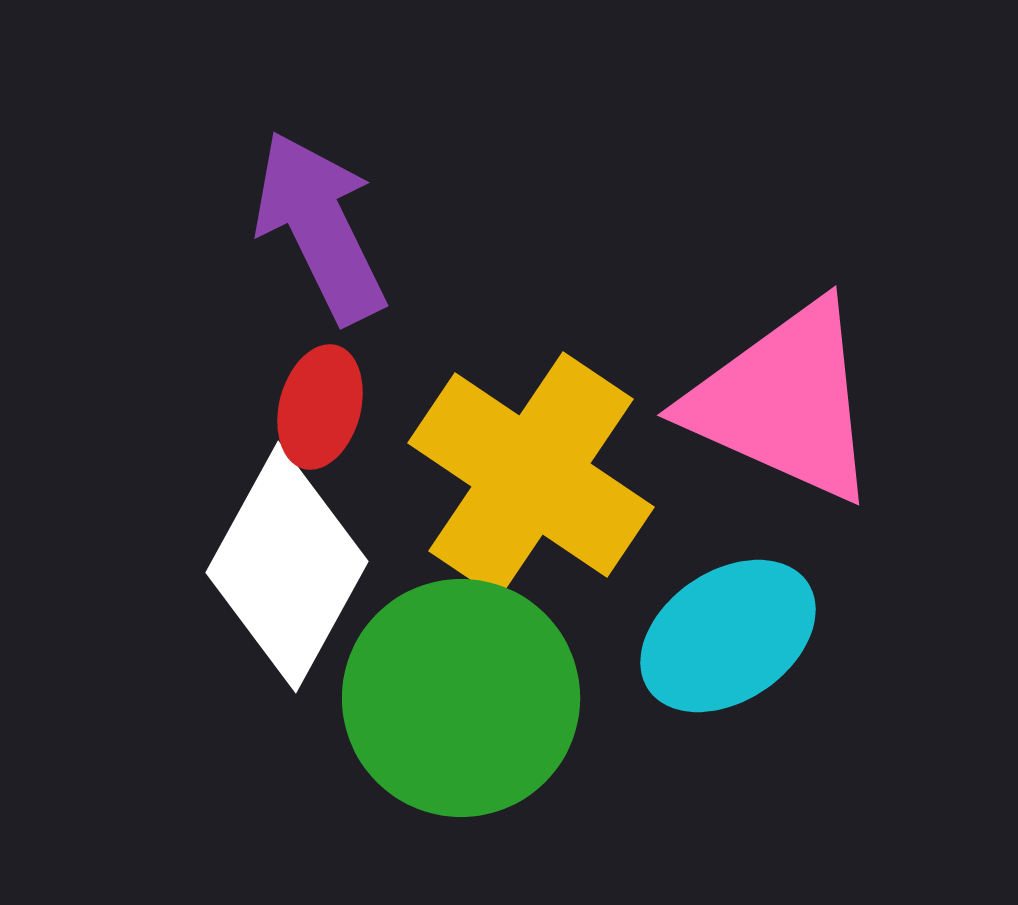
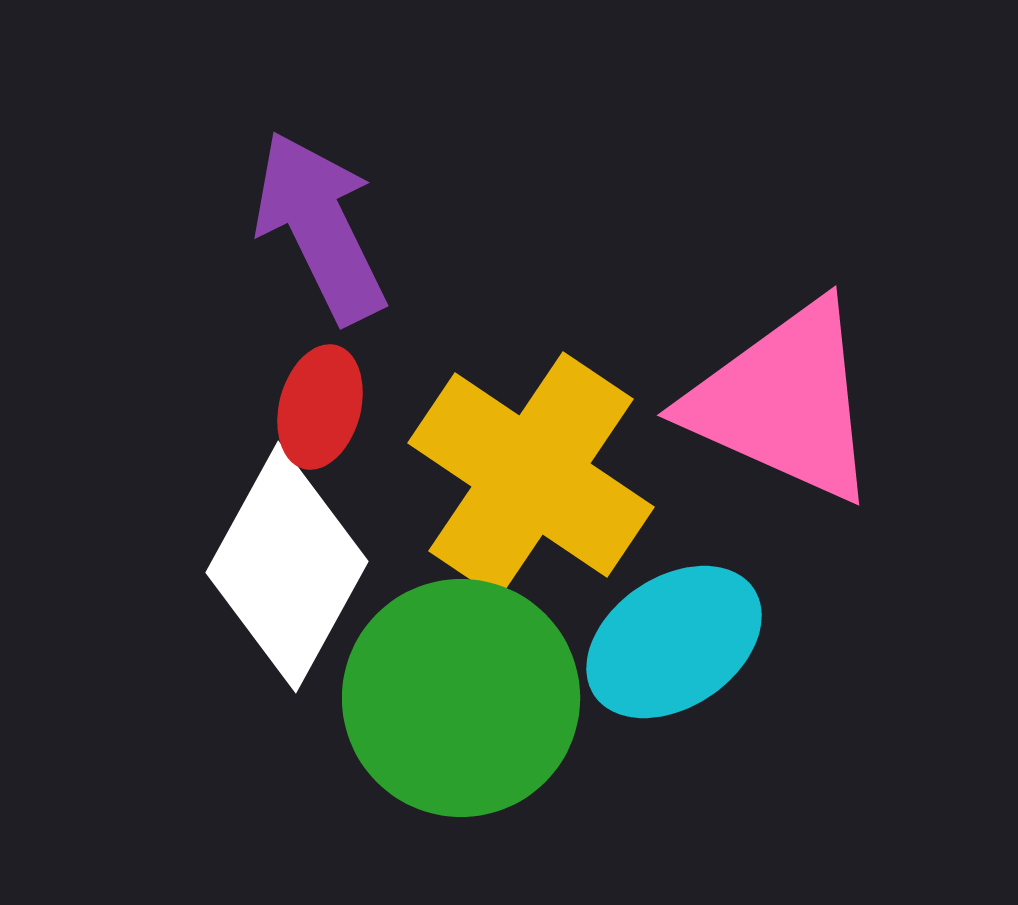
cyan ellipse: moved 54 px left, 6 px down
